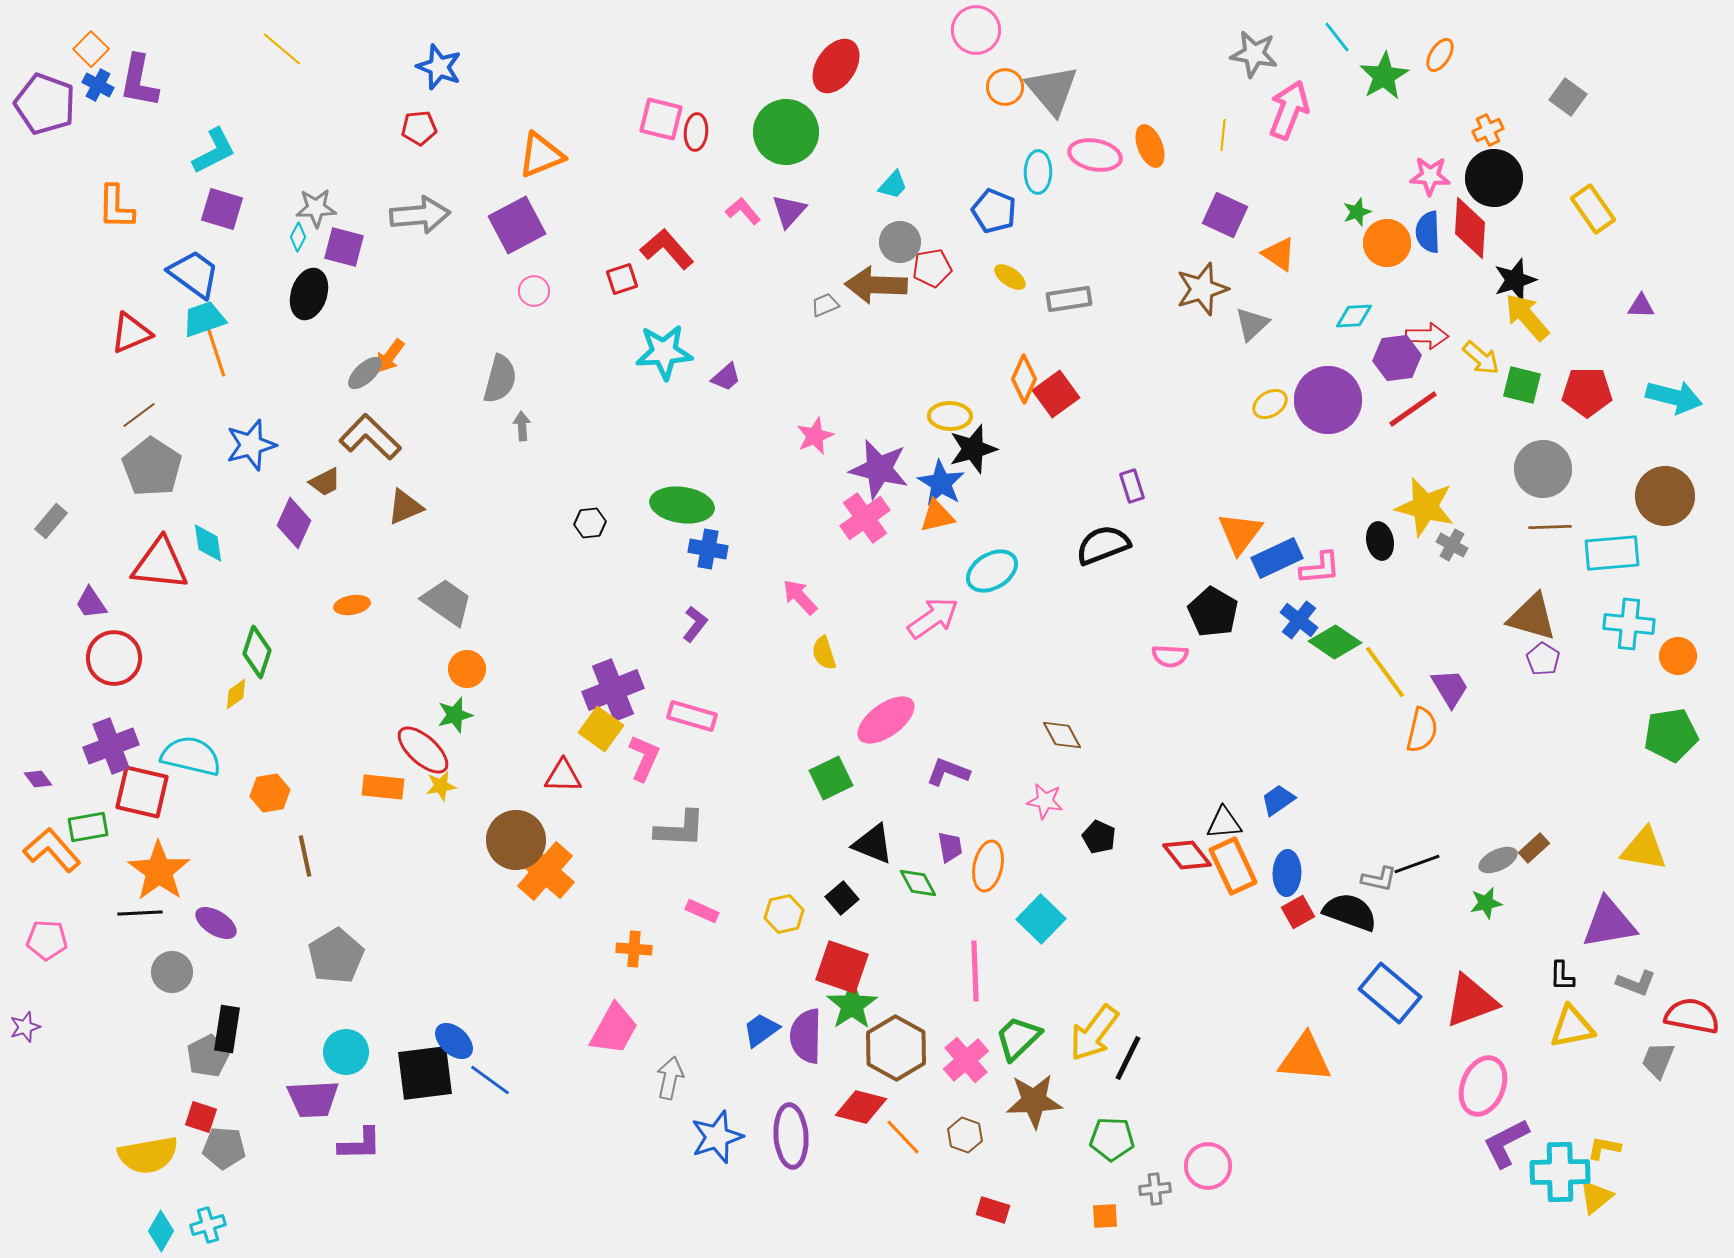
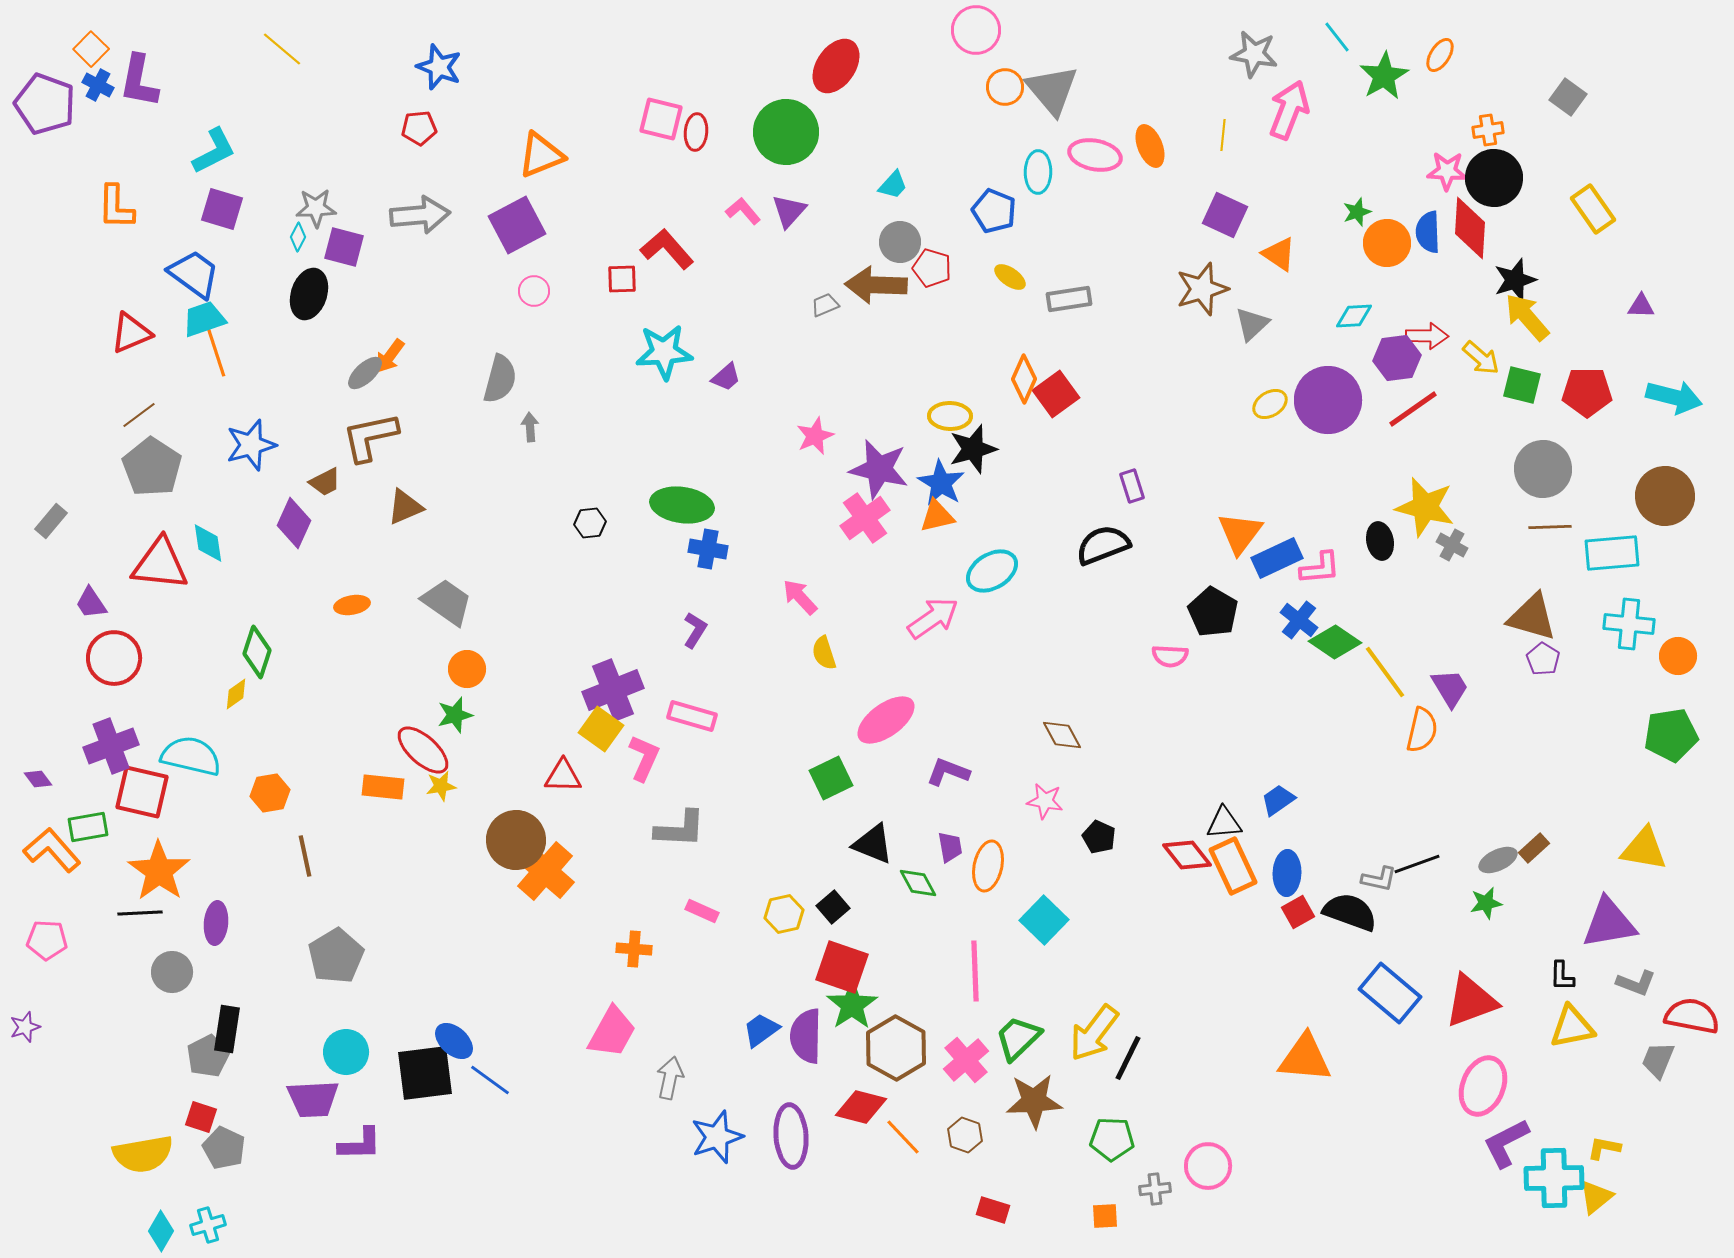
orange cross at (1488, 130): rotated 16 degrees clockwise
pink star at (1430, 176): moved 17 px right, 5 px up
red pentagon at (932, 268): rotated 27 degrees clockwise
red square at (622, 279): rotated 16 degrees clockwise
gray arrow at (522, 426): moved 8 px right, 1 px down
brown L-shape at (370, 437): rotated 56 degrees counterclockwise
purple L-shape at (695, 624): moved 6 px down; rotated 6 degrees counterclockwise
black square at (842, 898): moved 9 px left, 9 px down
cyan square at (1041, 919): moved 3 px right, 1 px down
purple ellipse at (216, 923): rotated 63 degrees clockwise
pink trapezoid at (614, 1029): moved 2 px left, 3 px down
gray pentagon at (224, 1148): rotated 21 degrees clockwise
yellow semicircle at (148, 1155): moved 5 px left, 1 px up
cyan cross at (1560, 1172): moved 6 px left, 6 px down
